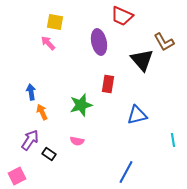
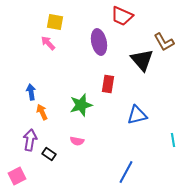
purple arrow: rotated 25 degrees counterclockwise
